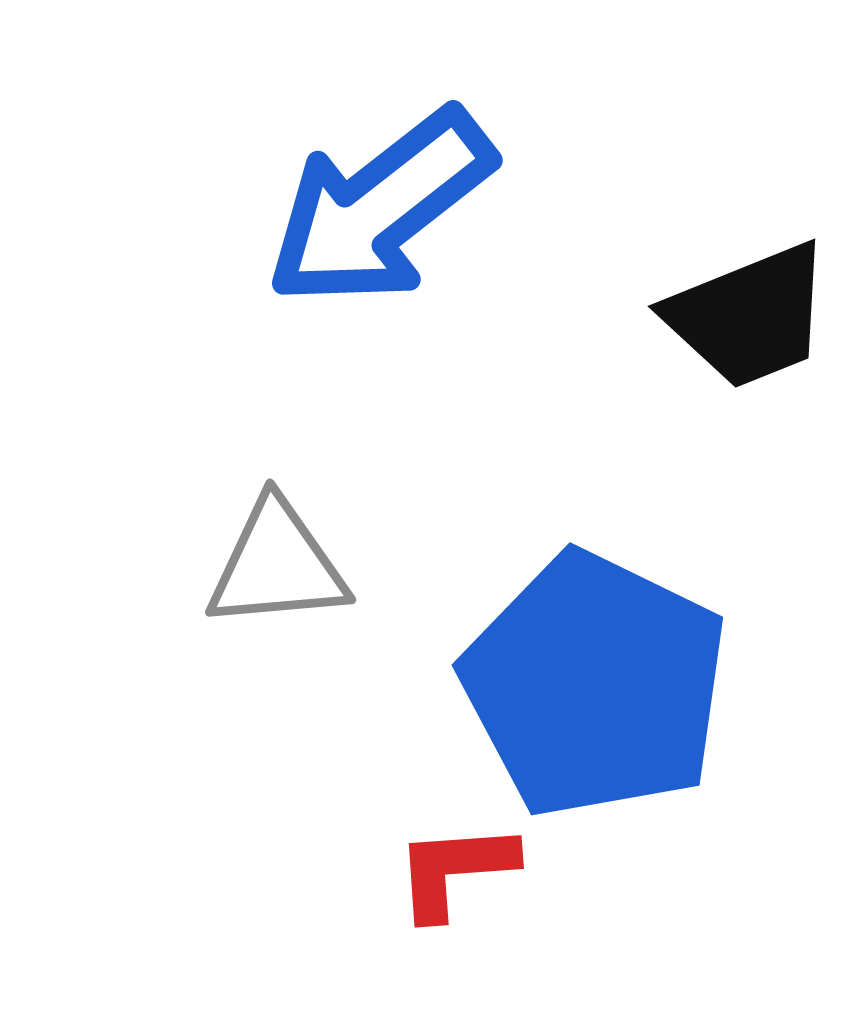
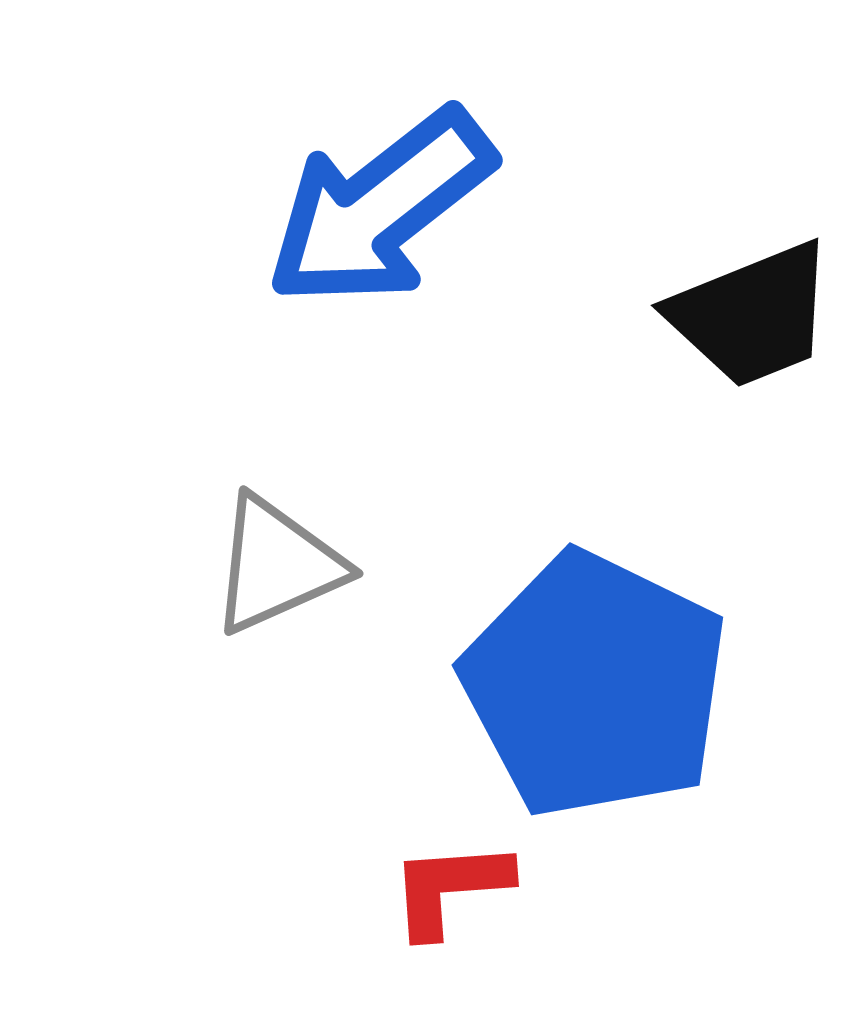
black trapezoid: moved 3 px right, 1 px up
gray triangle: rotated 19 degrees counterclockwise
red L-shape: moved 5 px left, 18 px down
